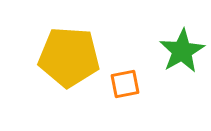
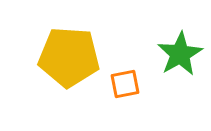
green star: moved 2 px left, 3 px down
